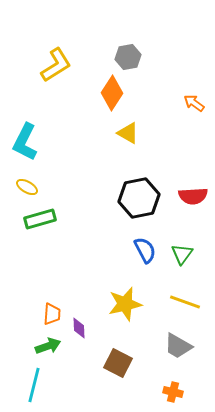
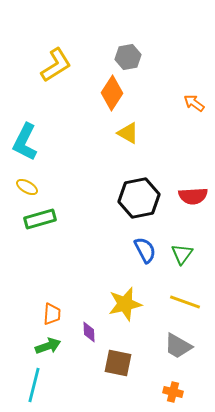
purple diamond: moved 10 px right, 4 px down
brown square: rotated 16 degrees counterclockwise
